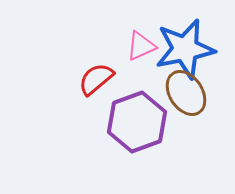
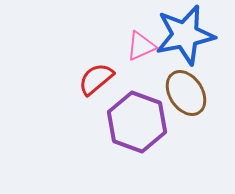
blue star: moved 14 px up
purple hexagon: rotated 20 degrees counterclockwise
